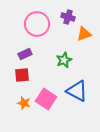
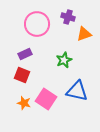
red square: rotated 28 degrees clockwise
blue triangle: rotated 15 degrees counterclockwise
